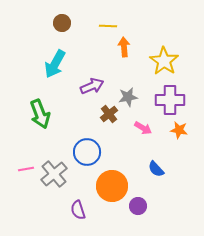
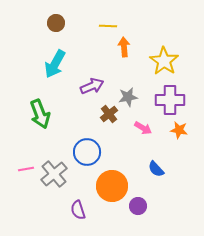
brown circle: moved 6 px left
